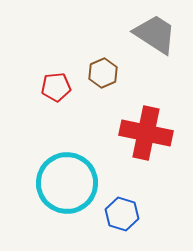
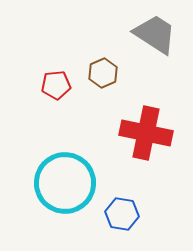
red pentagon: moved 2 px up
cyan circle: moved 2 px left
blue hexagon: rotated 8 degrees counterclockwise
